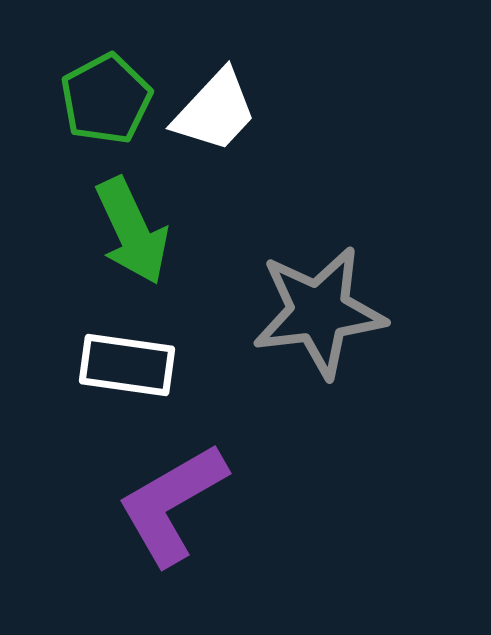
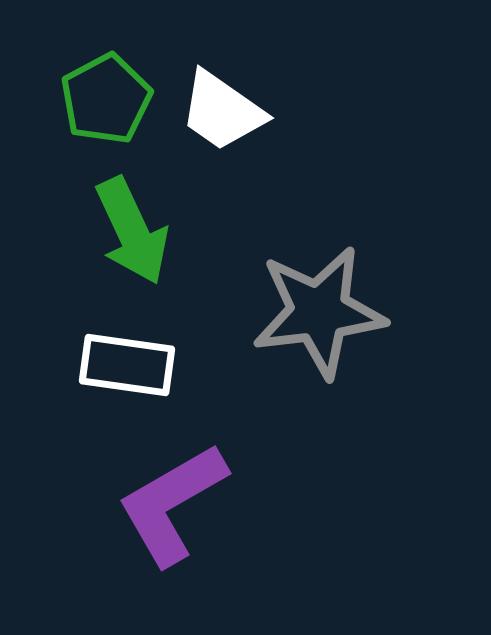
white trapezoid: moved 7 px right; rotated 82 degrees clockwise
